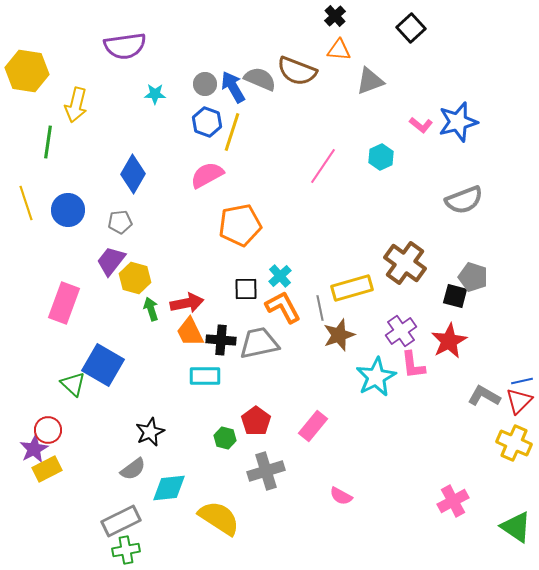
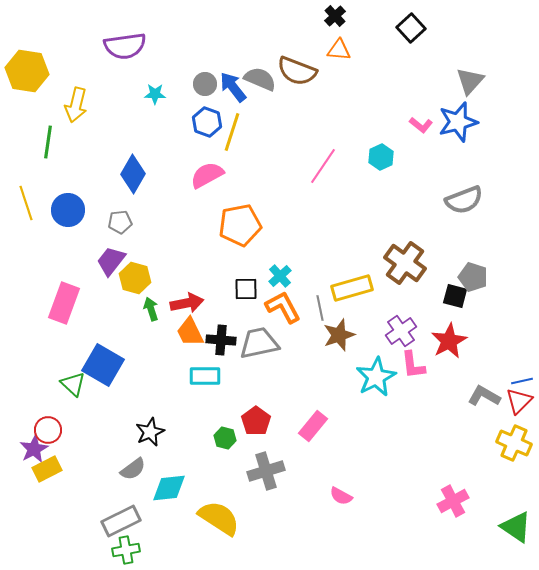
gray triangle at (370, 81): moved 100 px right; rotated 28 degrees counterclockwise
blue arrow at (233, 87): rotated 8 degrees counterclockwise
